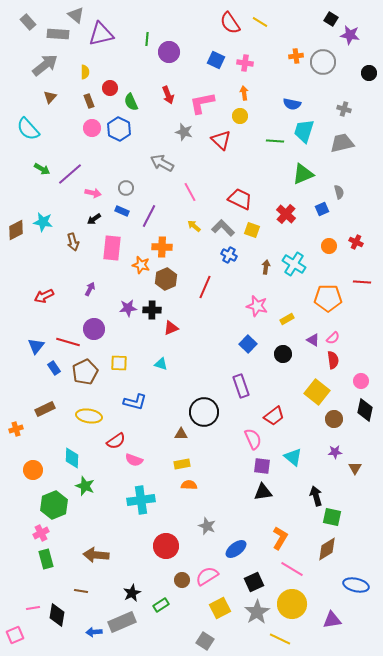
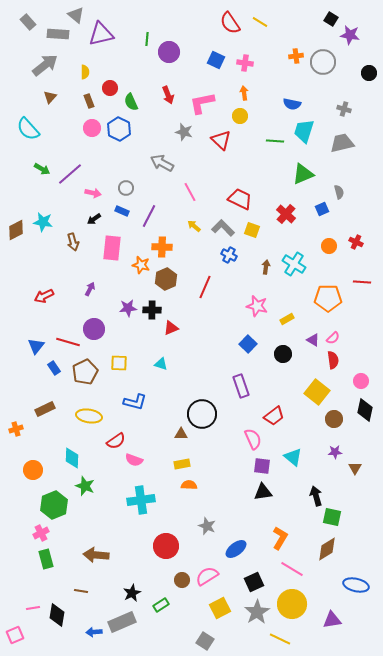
black circle at (204, 412): moved 2 px left, 2 px down
